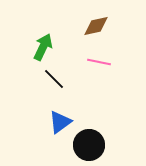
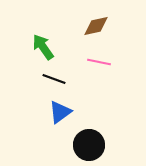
green arrow: rotated 60 degrees counterclockwise
black line: rotated 25 degrees counterclockwise
blue triangle: moved 10 px up
